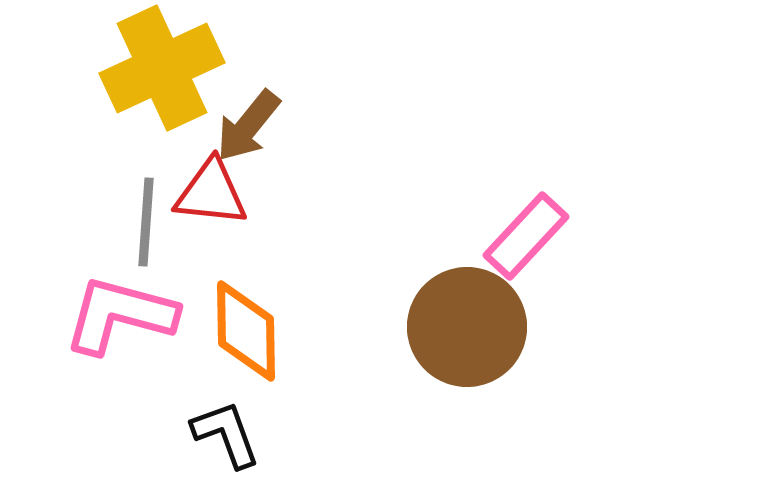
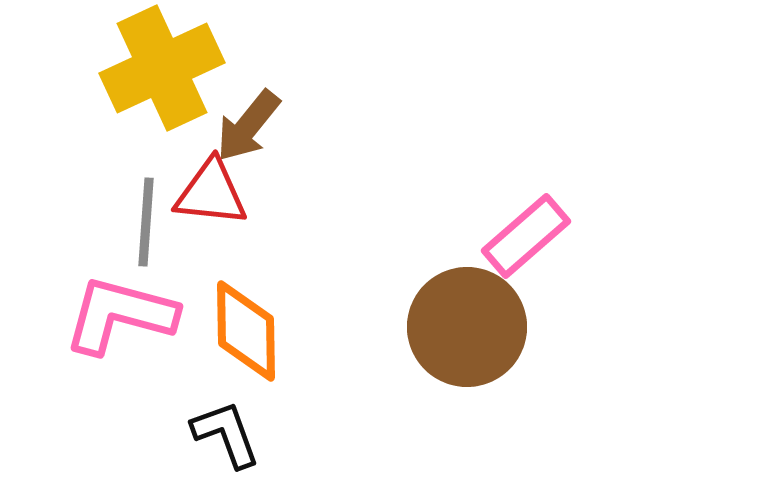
pink rectangle: rotated 6 degrees clockwise
